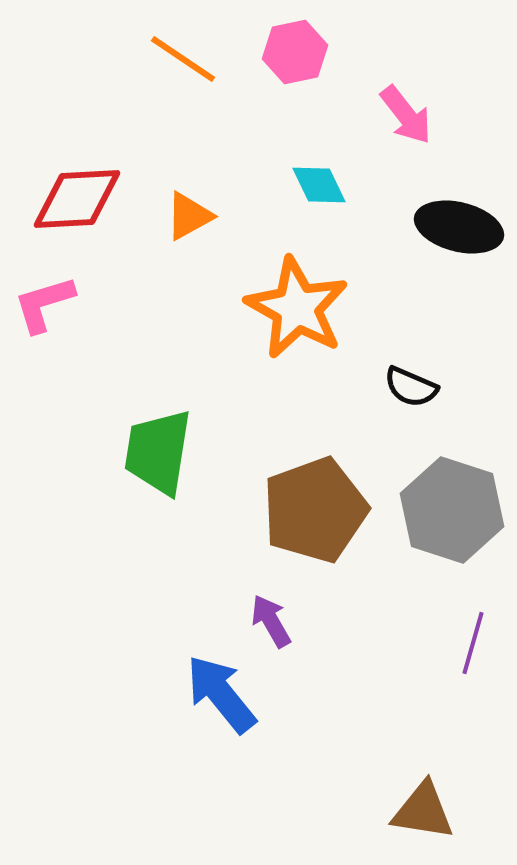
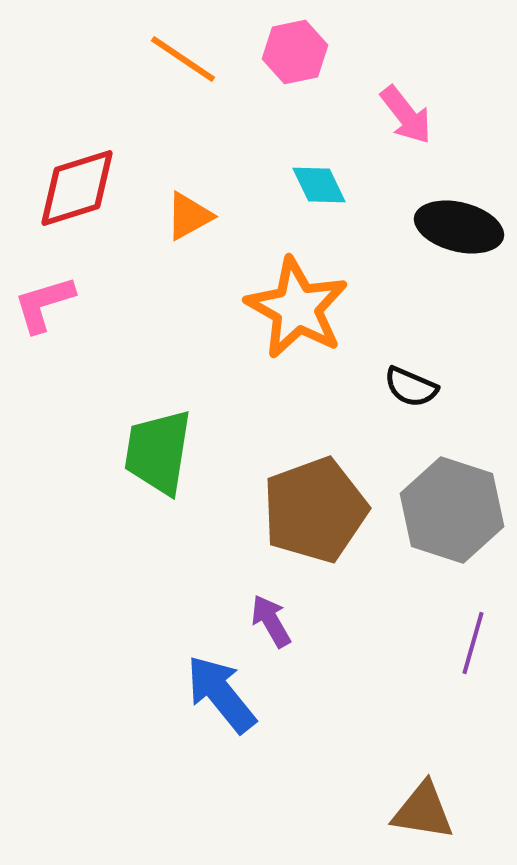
red diamond: moved 11 px up; rotated 14 degrees counterclockwise
